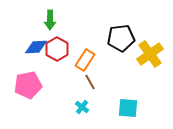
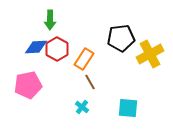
yellow cross: rotated 8 degrees clockwise
orange rectangle: moved 1 px left, 1 px up
